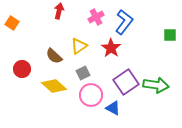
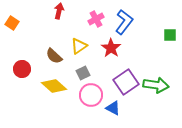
pink cross: moved 2 px down
